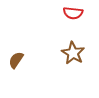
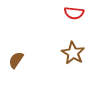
red semicircle: moved 1 px right
